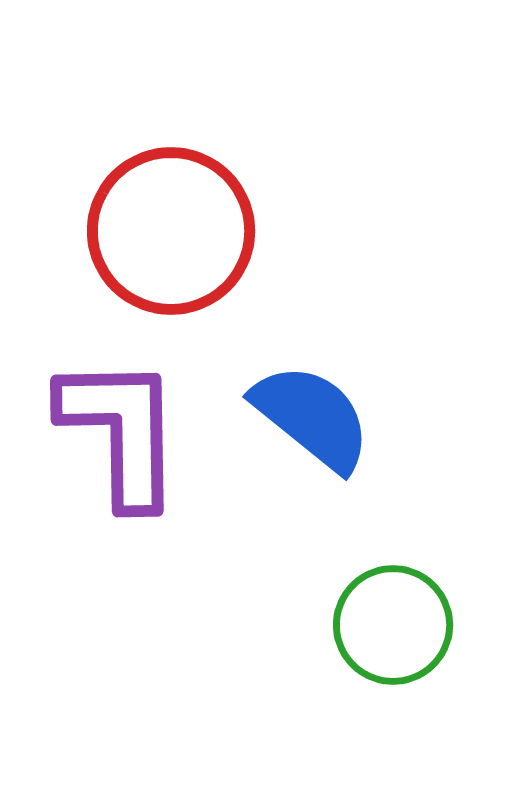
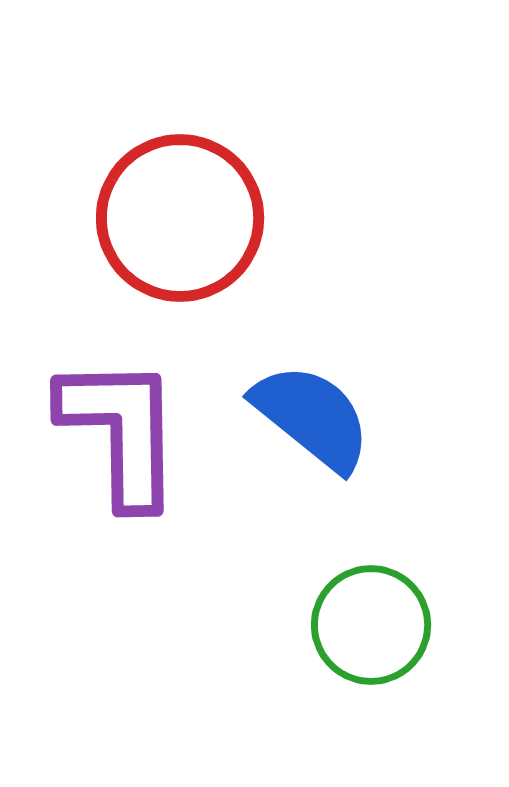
red circle: moved 9 px right, 13 px up
green circle: moved 22 px left
